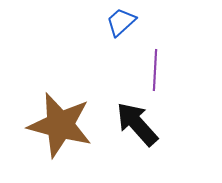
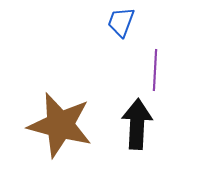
blue trapezoid: rotated 28 degrees counterclockwise
black arrow: rotated 45 degrees clockwise
